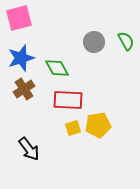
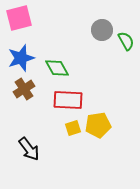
gray circle: moved 8 px right, 12 px up
